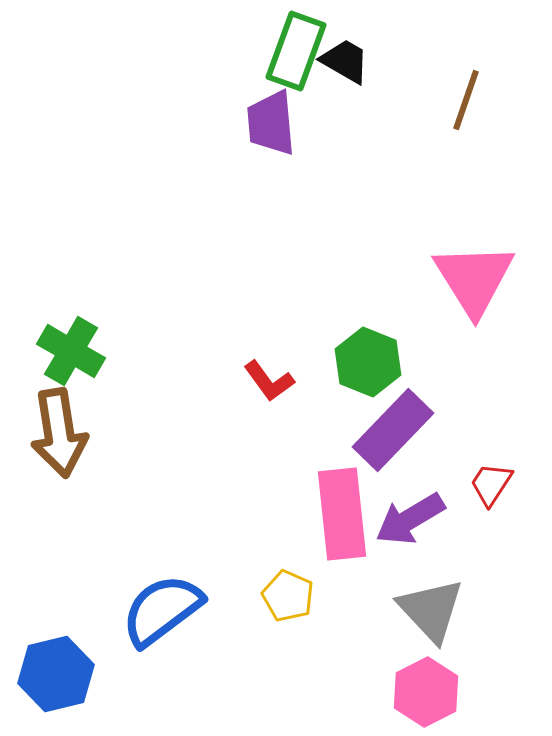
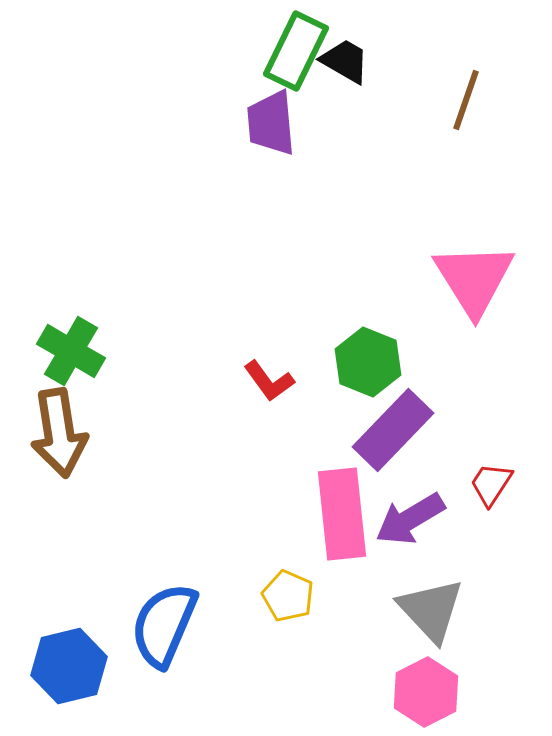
green rectangle: rotated 6 degrees clockwise
blue semicircle: moved 2 px right, 15 px down; rotated 30 degrees counterclockwise
blue hexagon: moved 13 px right, 8 px up
